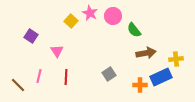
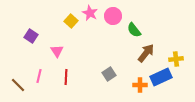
brown arrow: rotated 42 degrees counterclockwise
